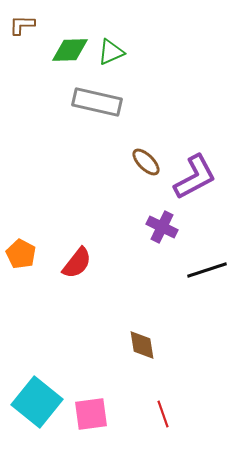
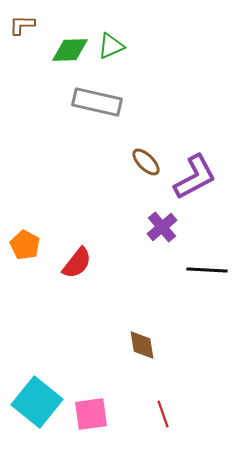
green triangle: moved 6 px up
purple cross: rotated 24 degrees clockwise
orange pentagon: moved 4 px right, 9 px up
black line: rotated 21 degrees clockwise
